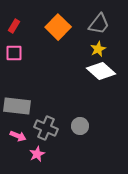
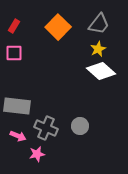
pink star: rotated 14 degrees clockwise
